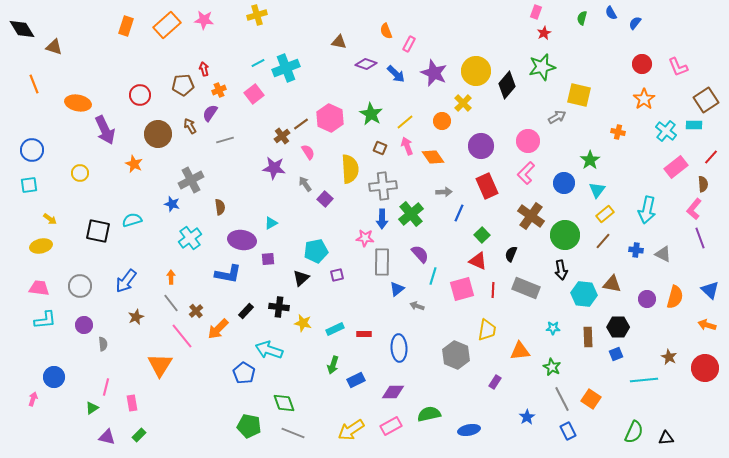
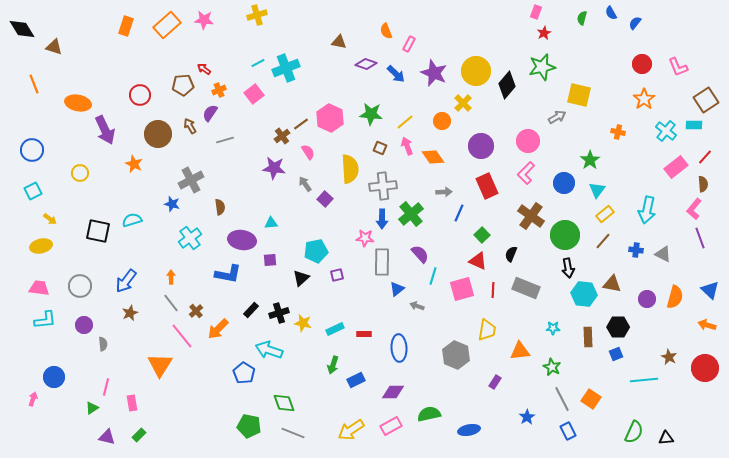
red arrow at (204, 69): rotated 40 degrees counterclockwise
green star at (371, 114): rotated 25 degrees counterclockwise
red line at (711, 157): moved 6 px left
cyan square at (29, 185): moved 4 px right, 6 px down; rotated 18 degrees counterclockwise
cyan triangle at (271, 223): rotated 24 degrees clockwise
purple square at (268, 259): moved 2 px right, 1 px down
black arrow at (561, 270): moved 7 px right, 2 px up
black cross at (279, 307): moved 6 px down; rotated 24 degrees counterclockwise
black rectangle at (246, 311): moved 5 px right, 1 px up
brown star at (136, 317): moved 6 px left, 4 px up
